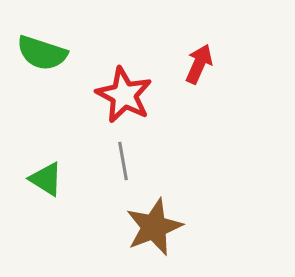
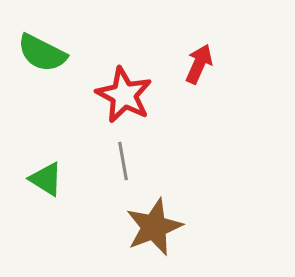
green semicircle: rotated 9 degrees clockwise
